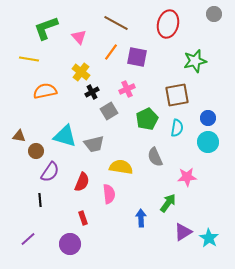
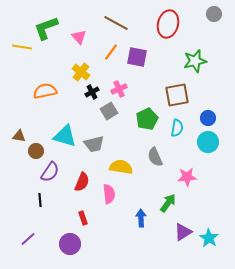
yellow line: moved 7 px left, 12 px up
pink cross: moved 8 px left
